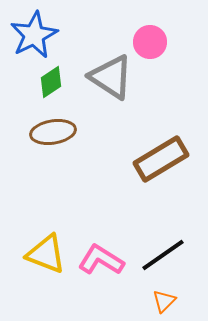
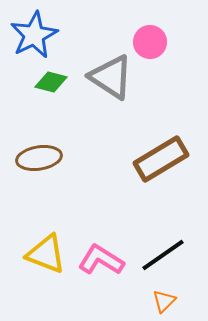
green diamond: rotated 48 degrees clockwise
brown ellipse: moved 14 px left, 26 px down
